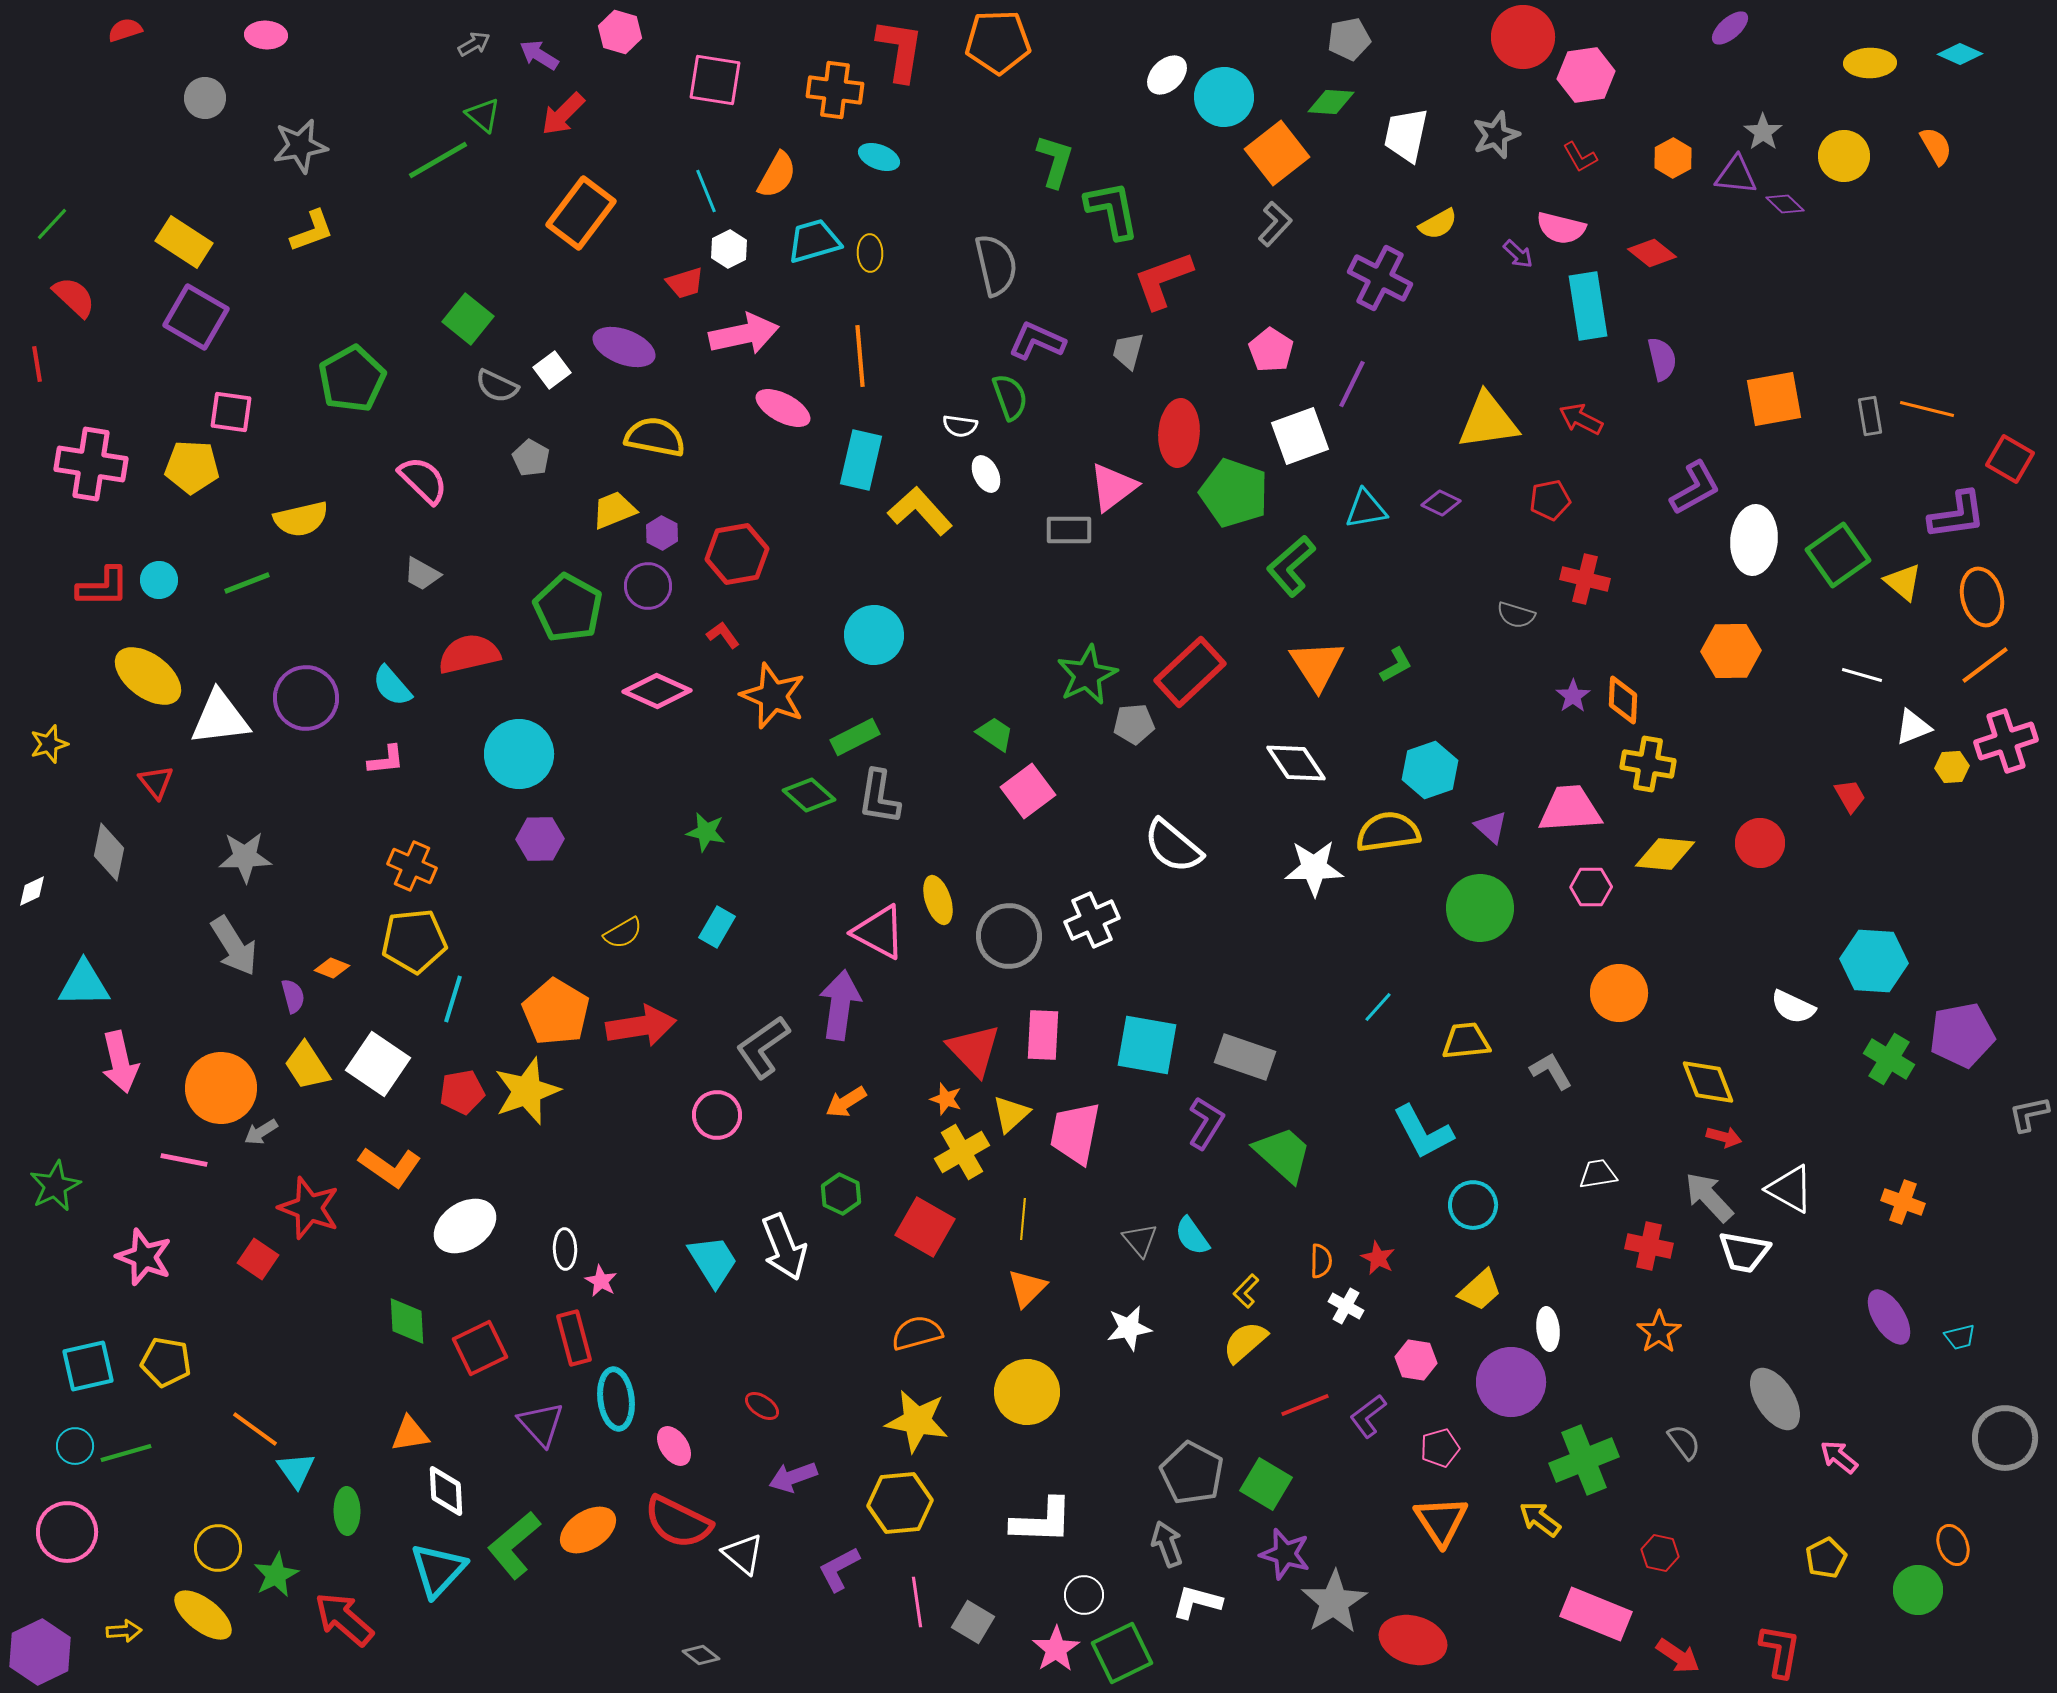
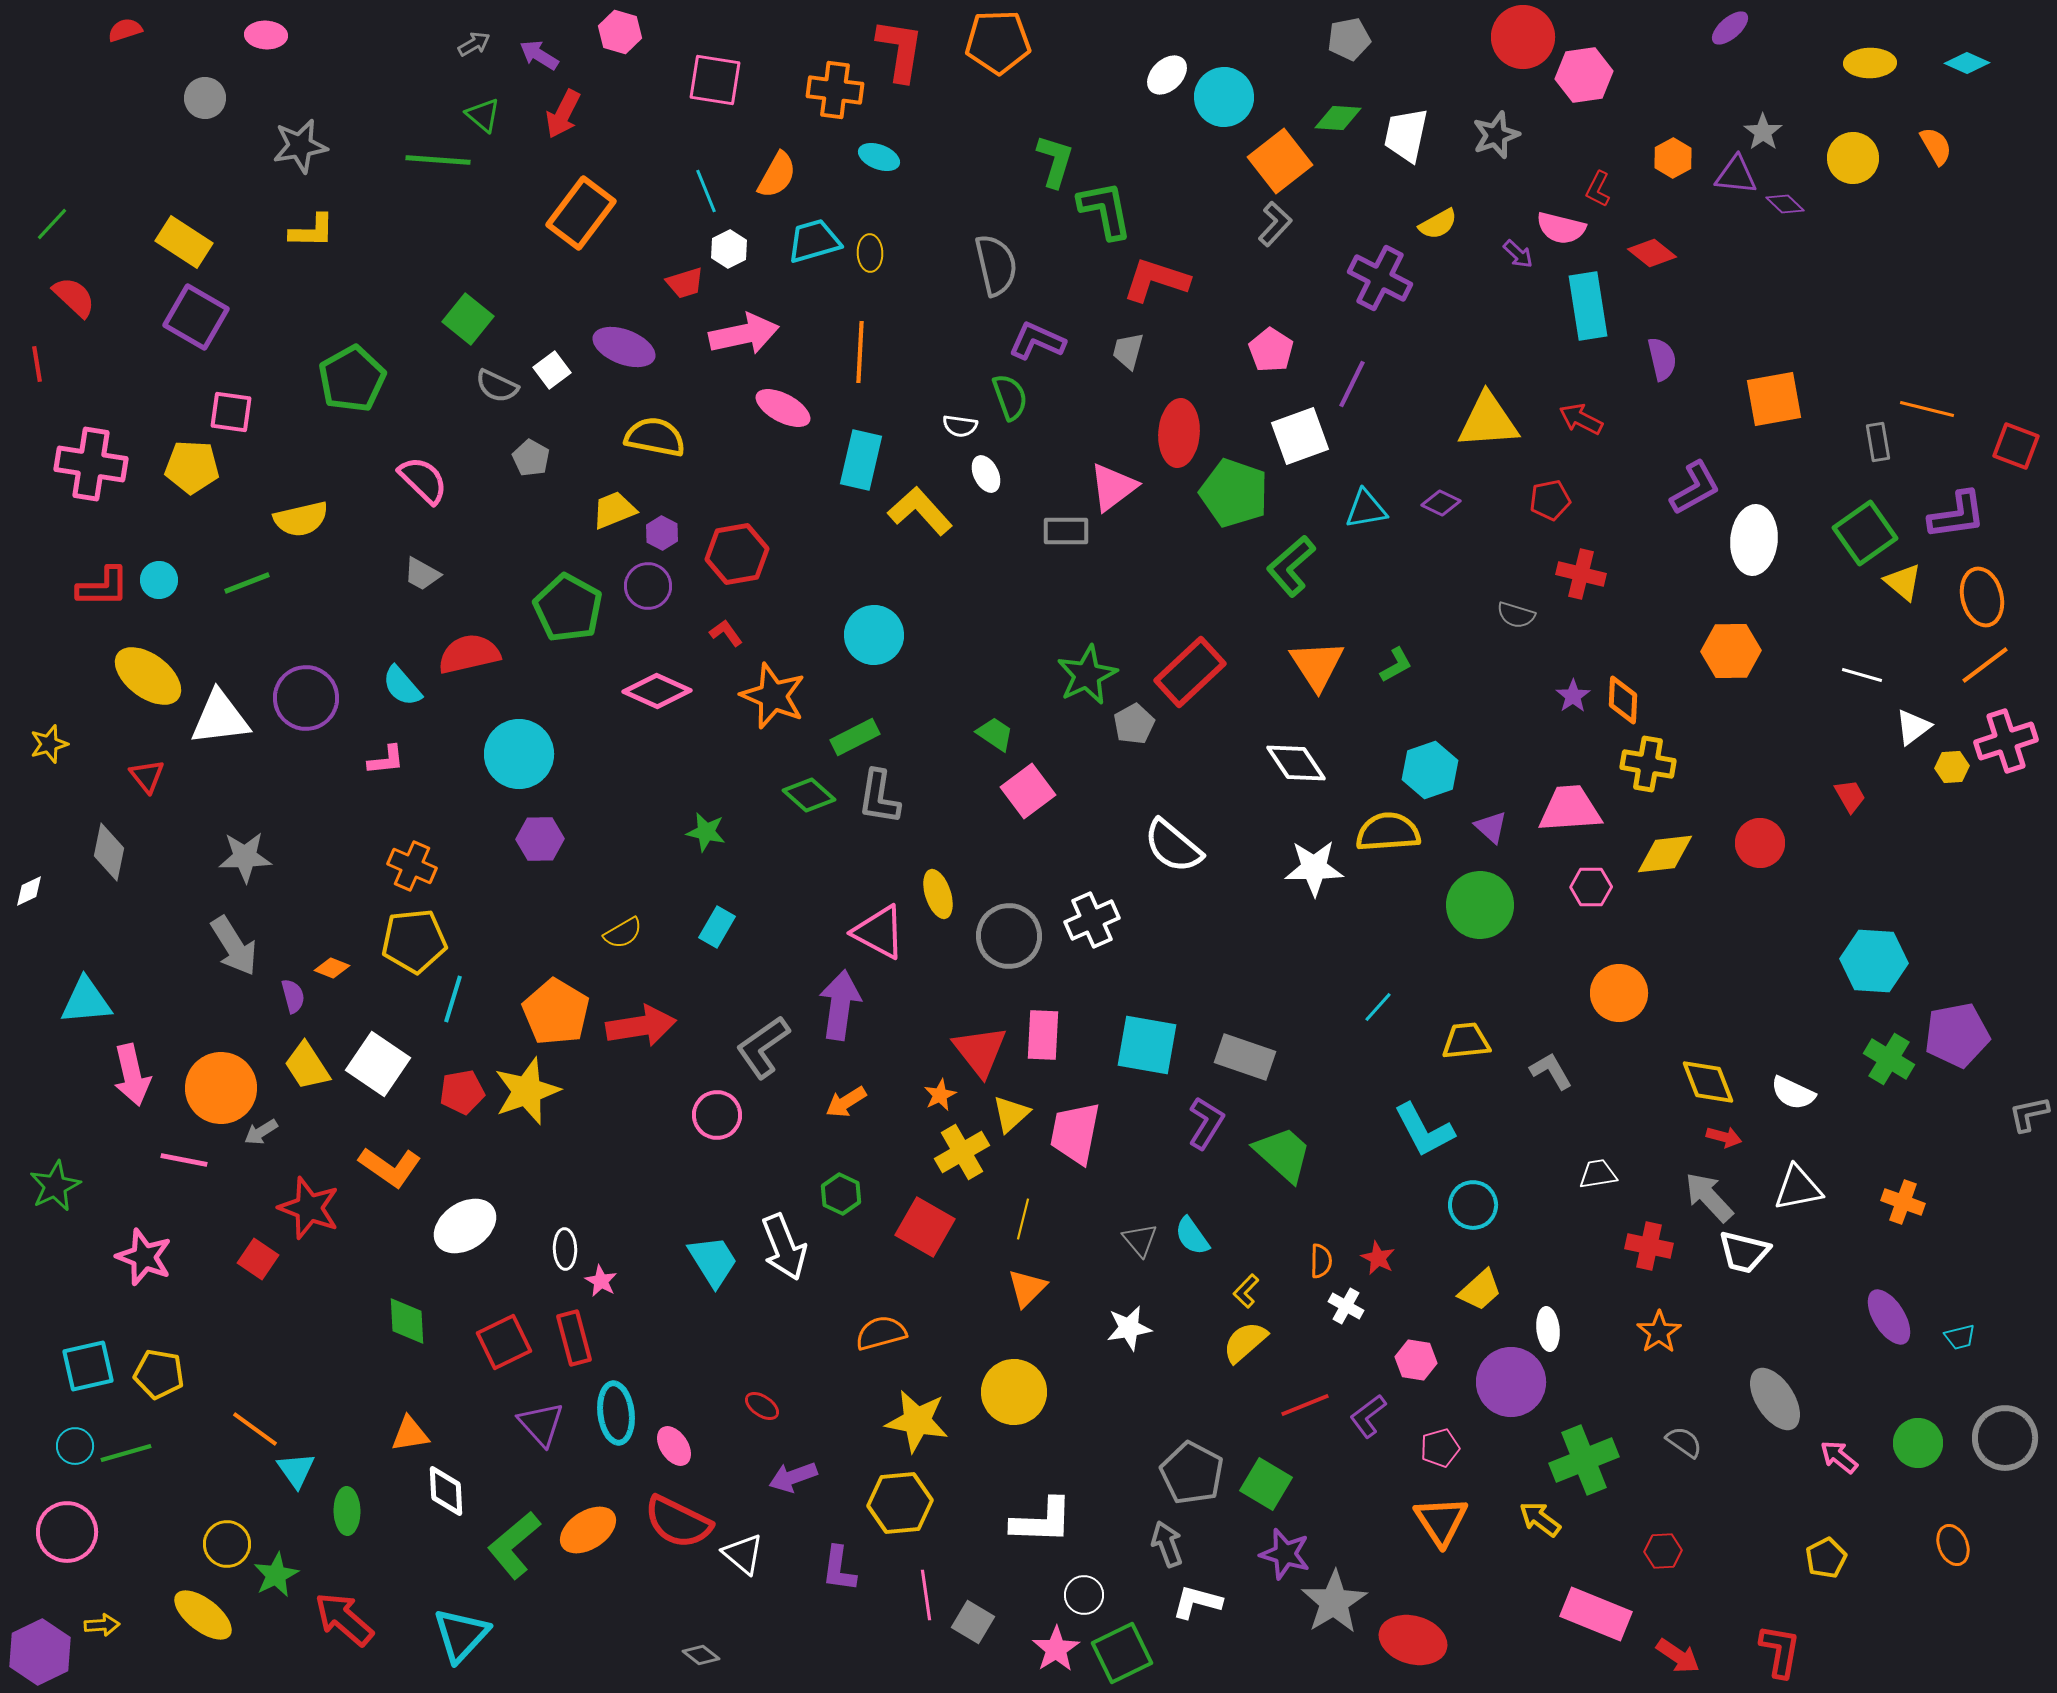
cyan diamond at (1960, 54): moved 7 px right, 9 px down
pink hexagon at (1586, 75): moved 2 px left
green diamond at (1331, 102): moved 7 px right, 16 px down
red arrow at (563, 114): rotated 18 degrees counterclockwise
orange square at (1277, 153): moved 3 px right, 8 px down
yellow circle at (1844, 156): moved 9 px right, 2 px down
red L-shape at (1580, 157): moved 18 px right, 32 px down; rotated 57 degrees clockwise
green line at (438, 160): rotated 34 degrees clockwise
green L-shape at (1112, 210): moved 7 px left
yellow L-shape at (312, 231): rotated 21 degrees clockwise
red L-shape at (1163, 280): moved 7 px left; rotated 38 degrees clockwise
orange line at (860, 356): moved 4 px up; rotated 8 degrees clockwise
gray rectangle at (1870, 416): moved 8 px right, 26 px down
yellow triangle at (1488, 421): rotated 4 degrees clockwise
red square at (2010, 459): moved 6 px right, 13 px up; rotated 9 degrees counterclockwise
gray rectangle at (1069, 530): moved 3 px left, 1 px down
green square at (1838, 555): moved 27 px right, 22 px up
red cross at (1585, 579): moved 4 px left, 5 px up
red L-shape at (723, 635): moved 3 px right, 2 px up
cyan semicircle at (392, 686): moved 10 px right
gray pentagon at (1134, 724): rotated 24 degrees counterclockwise
white triangle at (1913, 727): rotated 15 degrees counterclockwise
red triangle at (156, 782): moved 9 px left, 6 px up
yellow semicircle at (1388, 832): rotated 4 degrees clockwise
yellow diamond at (1665, 854): rotated 12 degrees counterclockwise
white diamond at (32, 891): moved 3 px left
yellow ellipse at (938, 900): moved 6 px up
green circle at (1480, 908): moved 3 px up
cyan triangle at (84, 984): moved 2 px right, 17 px down; rotated 4 degrees counterclockwise
white semicircle at (1793, 1007): moved 86 px down
purple pentagon at (1962, 1035): moved 5 px left
red triangle at (974, 1050): moved 6 px right, 1 px down; rotated 6 degrees clockwise
pink arrow at (120, 1062): moved 12 px right, 13 px down
orange star at (946, 1099): moved 6 px left, 4 px up; rotated 28 degrees clockwise
cyan L-shape at (1423, 1132): moved 1 px right, 2 px up
white triangle at (1790, 1189): moved 8 px right, 1 px up; rotated 40 degrees counterclockwise
yellow line at (1023, 1219): rotated 9 degrees clockwise
white trapezoid at (1744, 1252): rotated 4 degrees clockwise
orange semicircle at (917, 1333): moved 36 px left
red square at (480, 1348): moved 24 px right, 6 px up
yellow pentagon at (166, 1362): moved 7 px left, 12 px down
yellow circle at (1027, 1392): moved 13 px left
cyan ellipse at (616, 1399): moved 14 px down
gray semicircle at (1684, 1442): rotated 18 degrees counterclockwise
yellow circle at (218, 1548): moved 9 px right, 4 px up
red hexagon at (1660, 1553): moved 3 px right, 2 px up; rotated 15 degrees counterclockwise
purple L-shape at (839, 1569): rotated 54 degrees counterclockwise
cyan triangle at (438, 1570): moved 23 px right, 65 px down
green circle at (1918, 1590): moved 147 px up
pink line at (917, 1602): moved 9 px right, 7 px up
yellow arrow at (124, 1631): moved 22 px left, 6 px up
